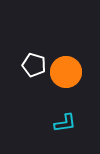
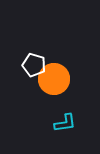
orange circle: moved 12 px left, 7 px down
